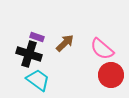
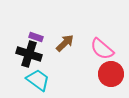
purple rectangle: moved 1 px left
red circle: moved 1 px up
